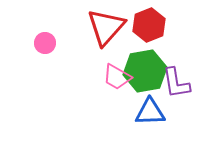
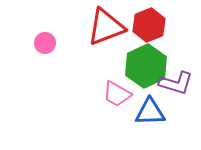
red triangle: rotated 27 degrees clockwise
green hexagon: moved 1 px right, 5 px up; rotated 15 degrees counterclockwise
pink trapezoid: moved 17 px down
purple L-shape: rotated 64 degrees counterclockwise
